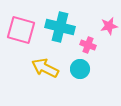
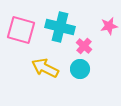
pink cross: moved 4 px left, 1 px down; rotated 21 degrees clockwise
